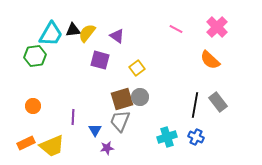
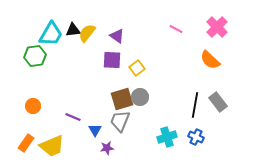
purple square: moved 12 px right; rotated 12 degrees counterclockwise
purple line: rotated 70 degrees counterclockwise
orange rectangle: rotated 30 degrees counterclockwise
